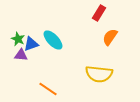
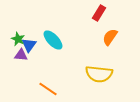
blue triangle: moved 2 px left, 1 px down; rotated 35 degrees counterclockwise
